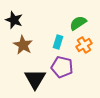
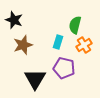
green semicircle: moved 3 px left, 2 px down; rotated 42 degrees counterclockwise
brown star: rotated 24 degrees clockwise
purple pentagon: moved 2 px right, 1 px down
